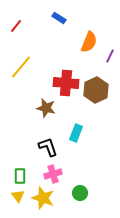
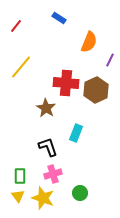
purple line: moved 4 px down
brown star: rotated 18 degrees clockwise
